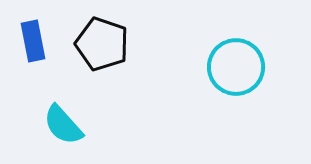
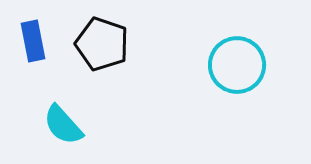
cyan circle: moved 1 px right, 2 px up
